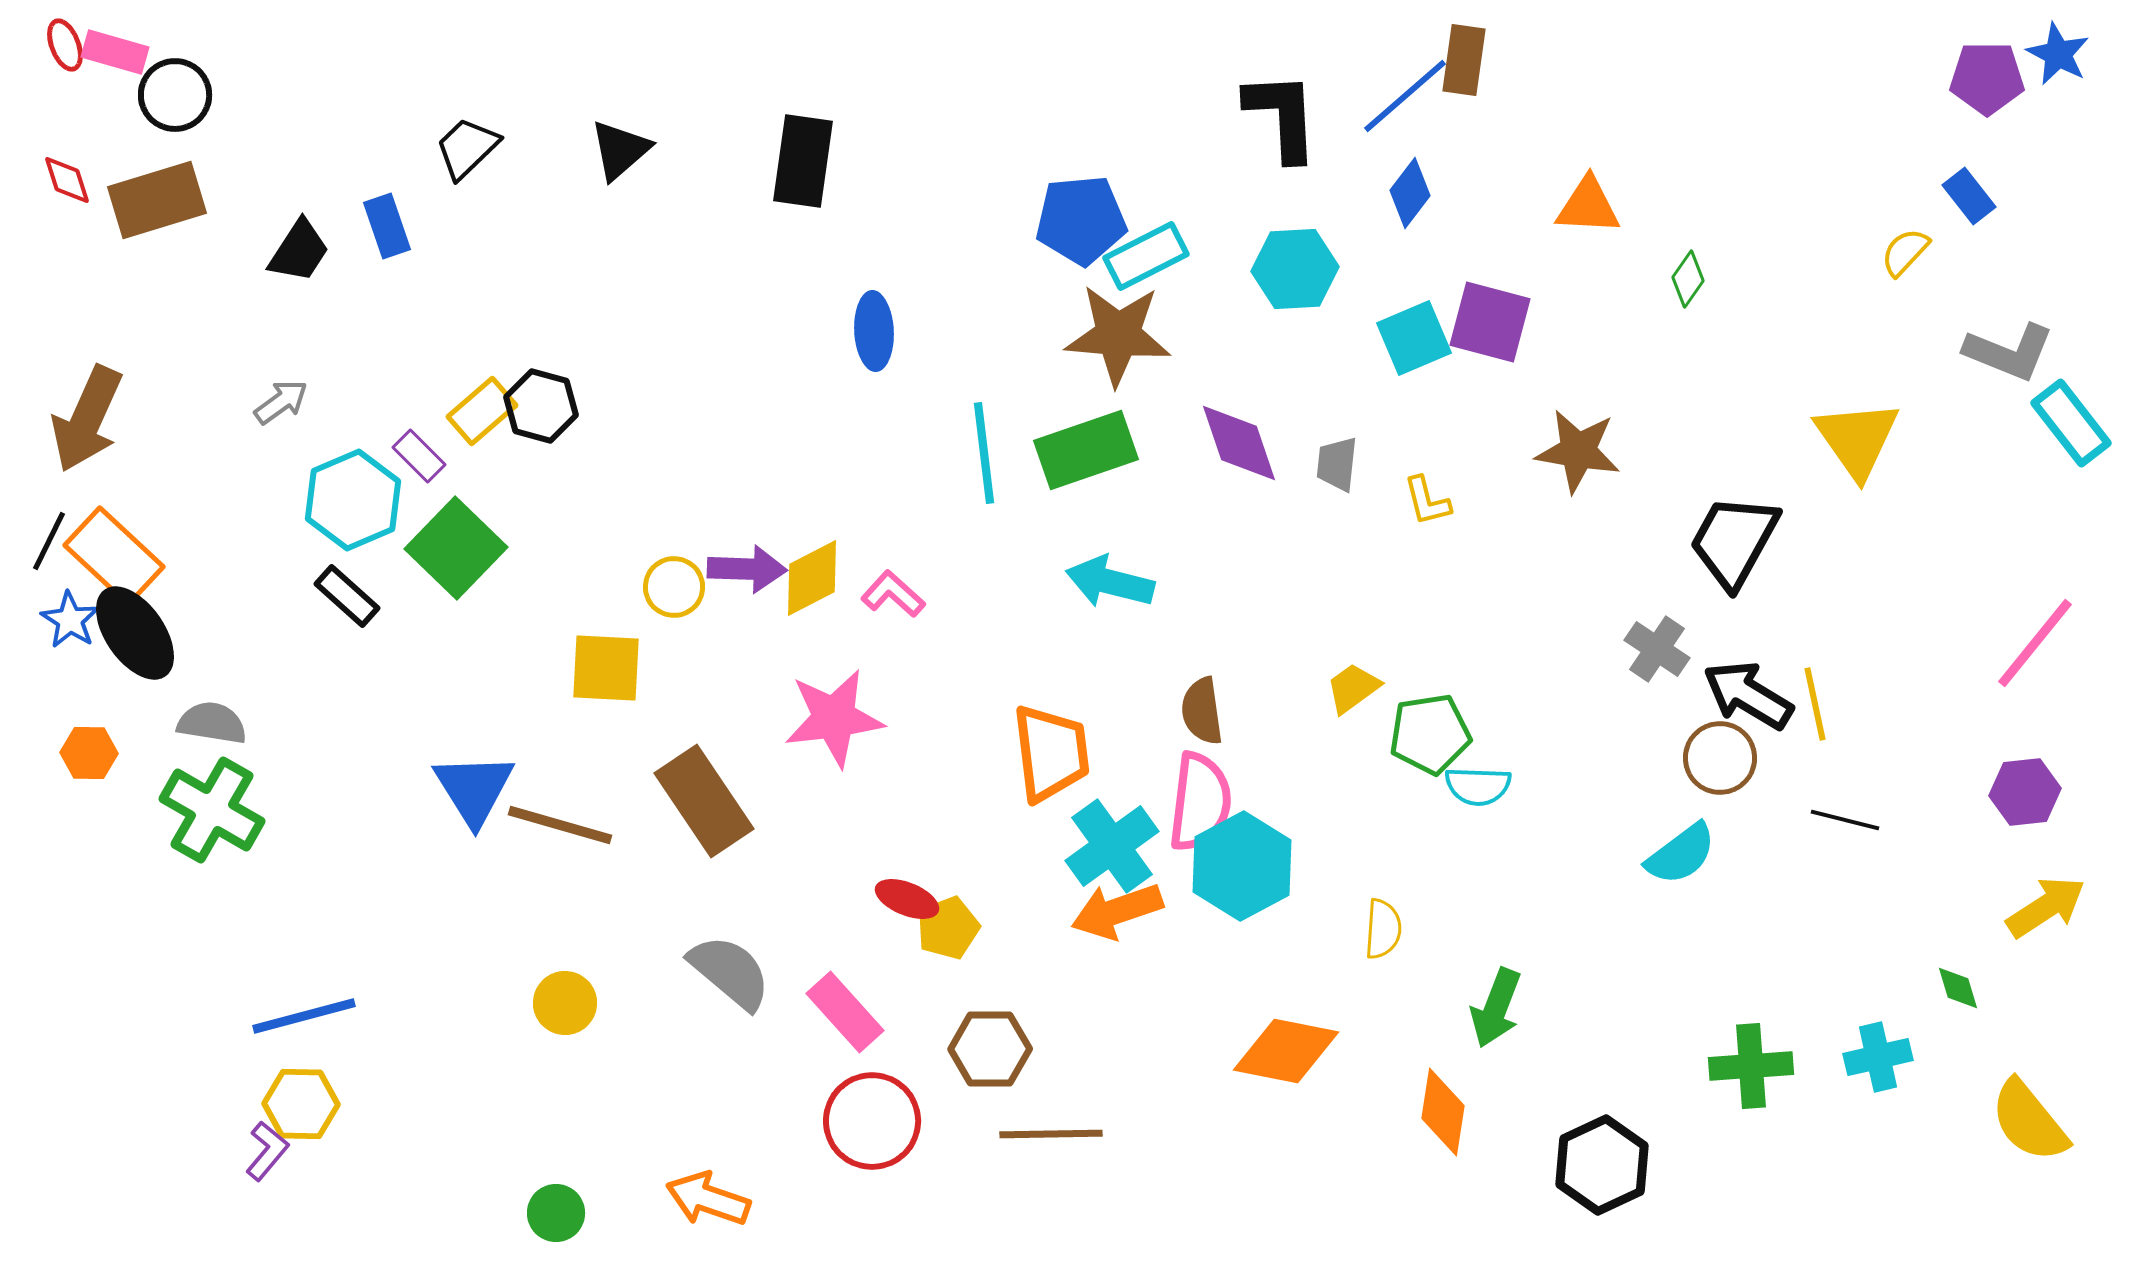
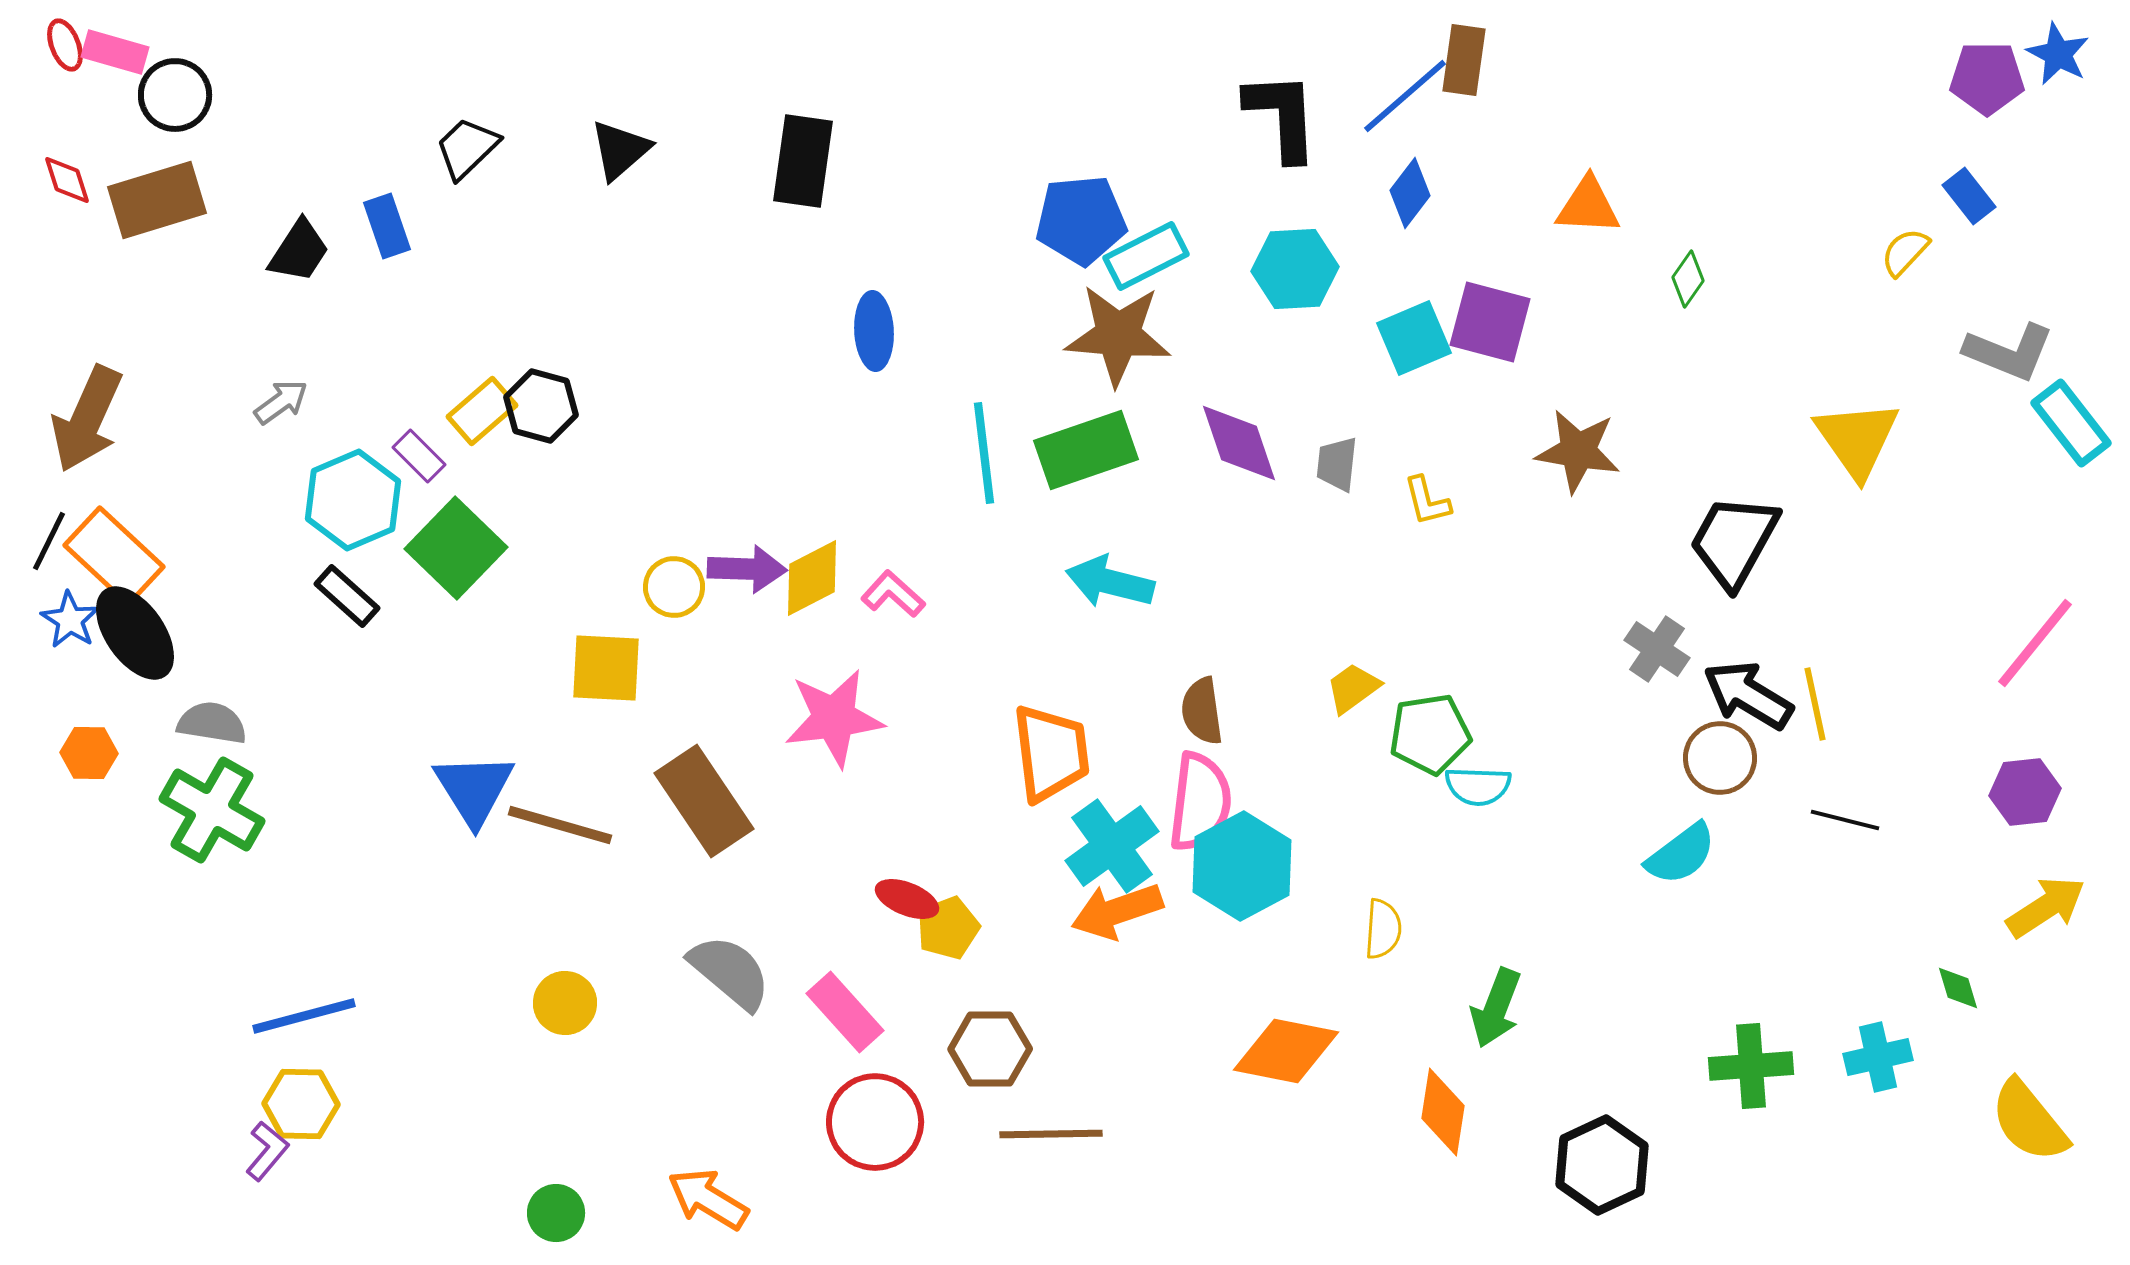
red circle at (872, 1121): moved 3 px right, 1 px down
orange arrow at (708, 1199): rotated 12 degrees clockwise
